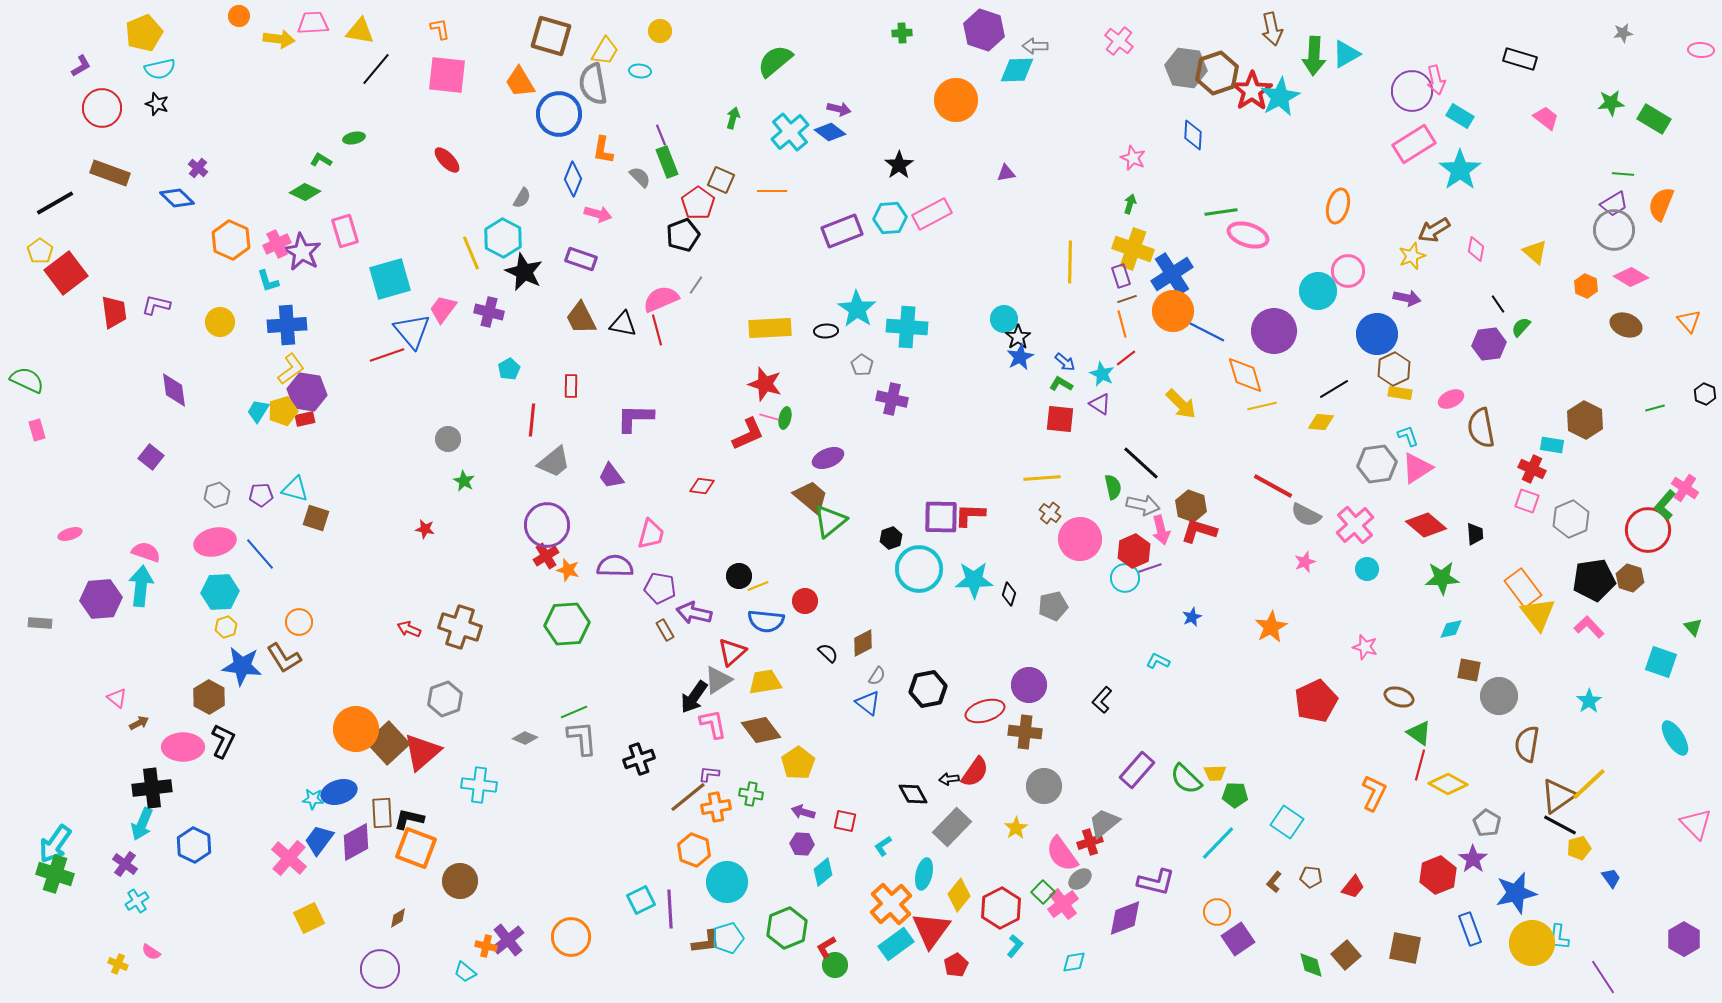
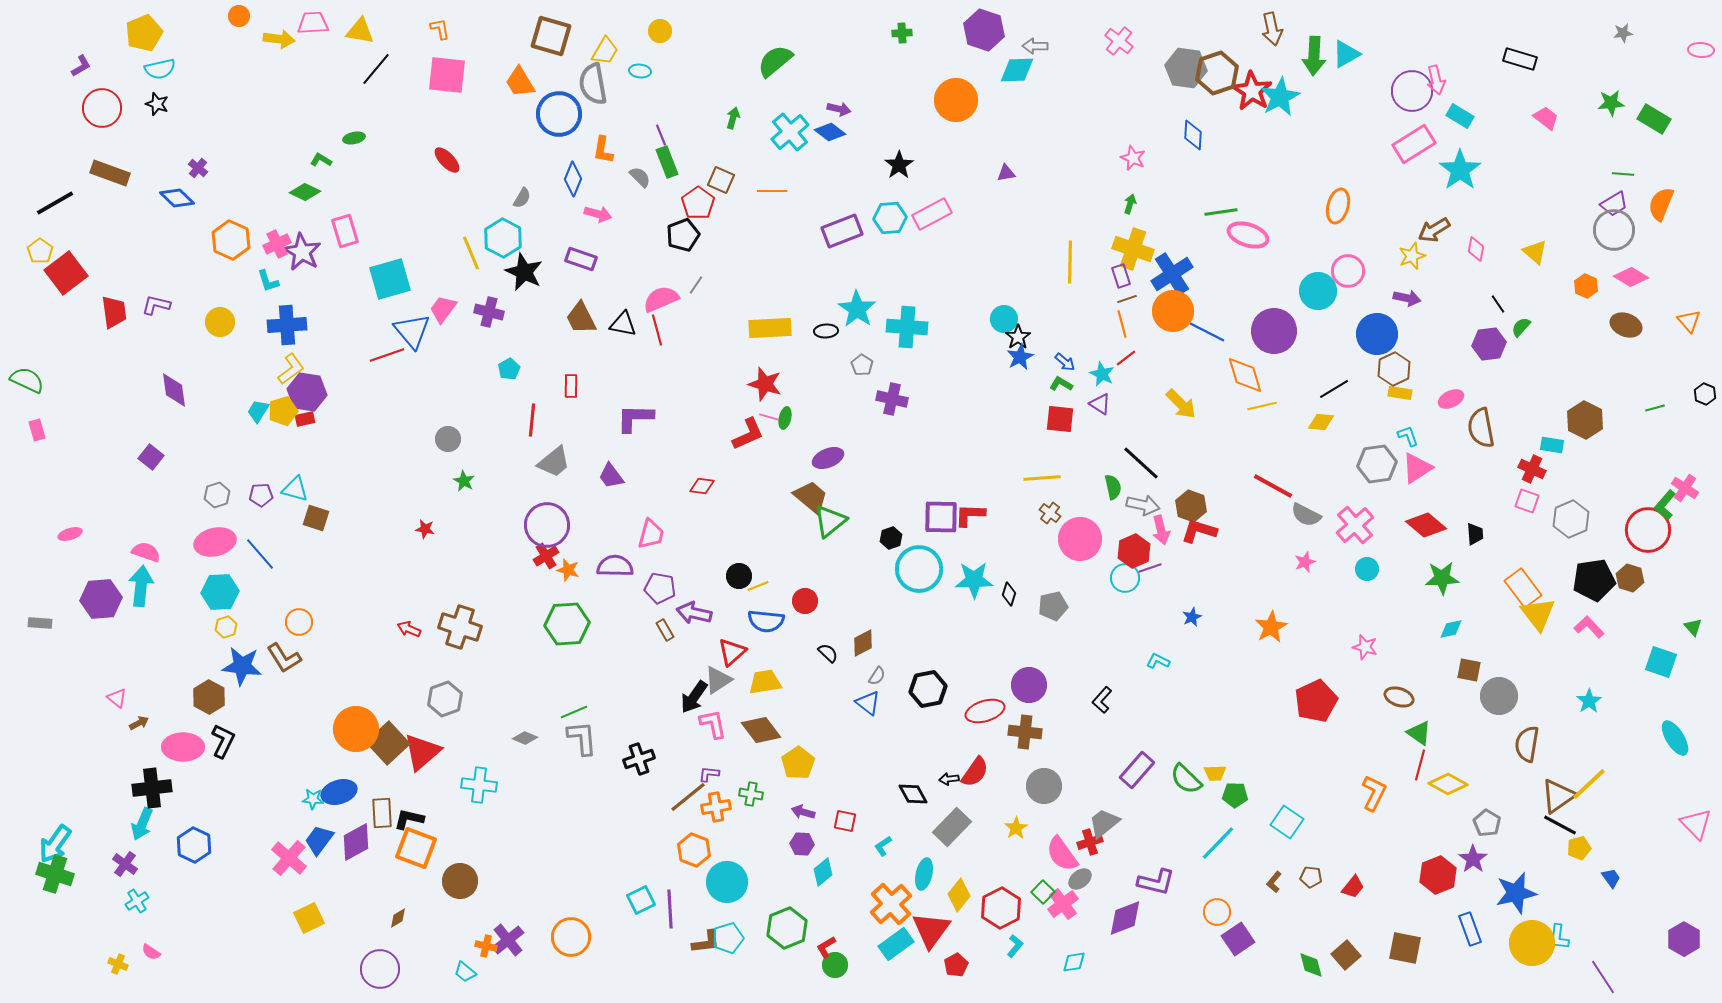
red star at (1252, 91): rotated 6 degrees counterclockwise
